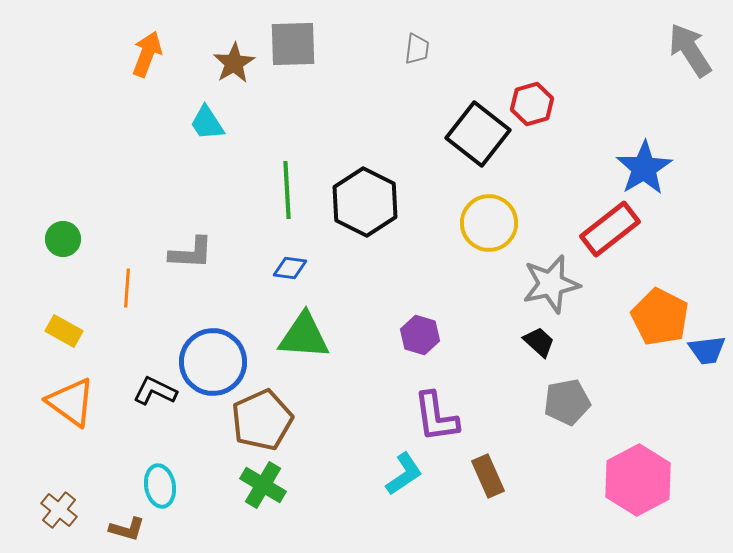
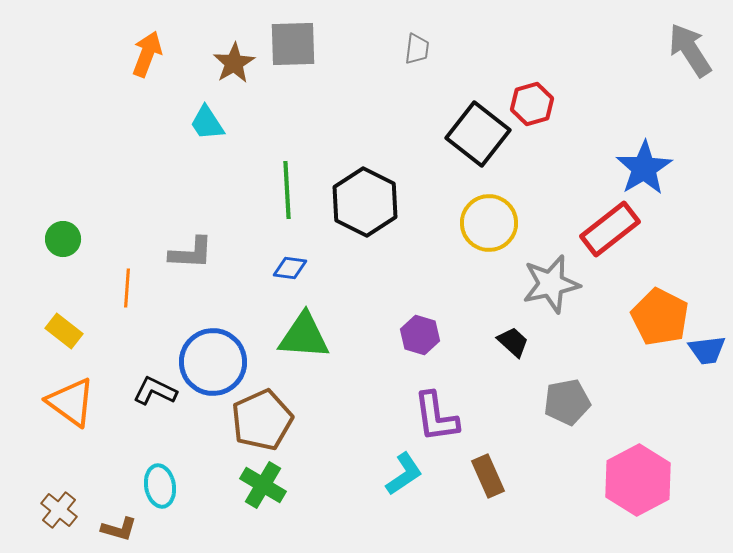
yellow rectangle: rotated 9 degrees clockwise
black trapezoid: moved 26 px left
brown L-shape: moved 8 px left
